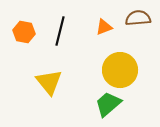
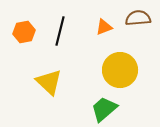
orange hexagon: rotated 20 degrees counterclockwise
yellow triangle: rotated 8 degrees counterclockwise
green trapezoid: moved 4 px left, 5 px down
